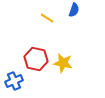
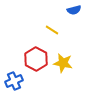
blue semicircle: rotated 56 degrees clockwise
yellow line: moved 5 px right, 12 px down
red hexagon: rotated 15 degrees clockwise
